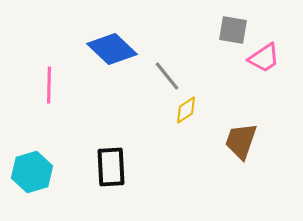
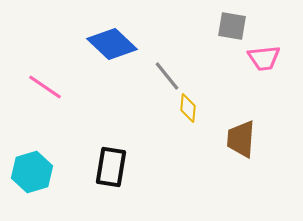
gray square: moved 1 px left, 4 px up
blue diamond: moved 5 px up
pink trapezoid: rotated 28 degrees clockwise
pink line: moved 4 px left, 2 px down; rotated 57 degrees counterclockwise
yellow diamond: moved 2 px right, 2 px up; rotated 52 degrees counterclockwise
brown trapezoid: moved 2 px up; rotated 15 degrees counterclockwise
black rectangle: rotated 12 degrees clockwise
